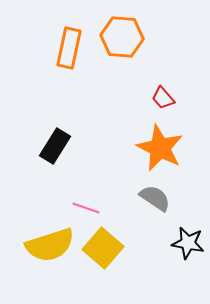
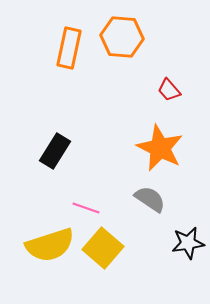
red trapezoid: moved 6 px right, 8 px up
black rectangle: moved 5 px down
gray semicircle: moved 5 px left, 1 px down
black star: rotated 20 degrees counterclockwise
